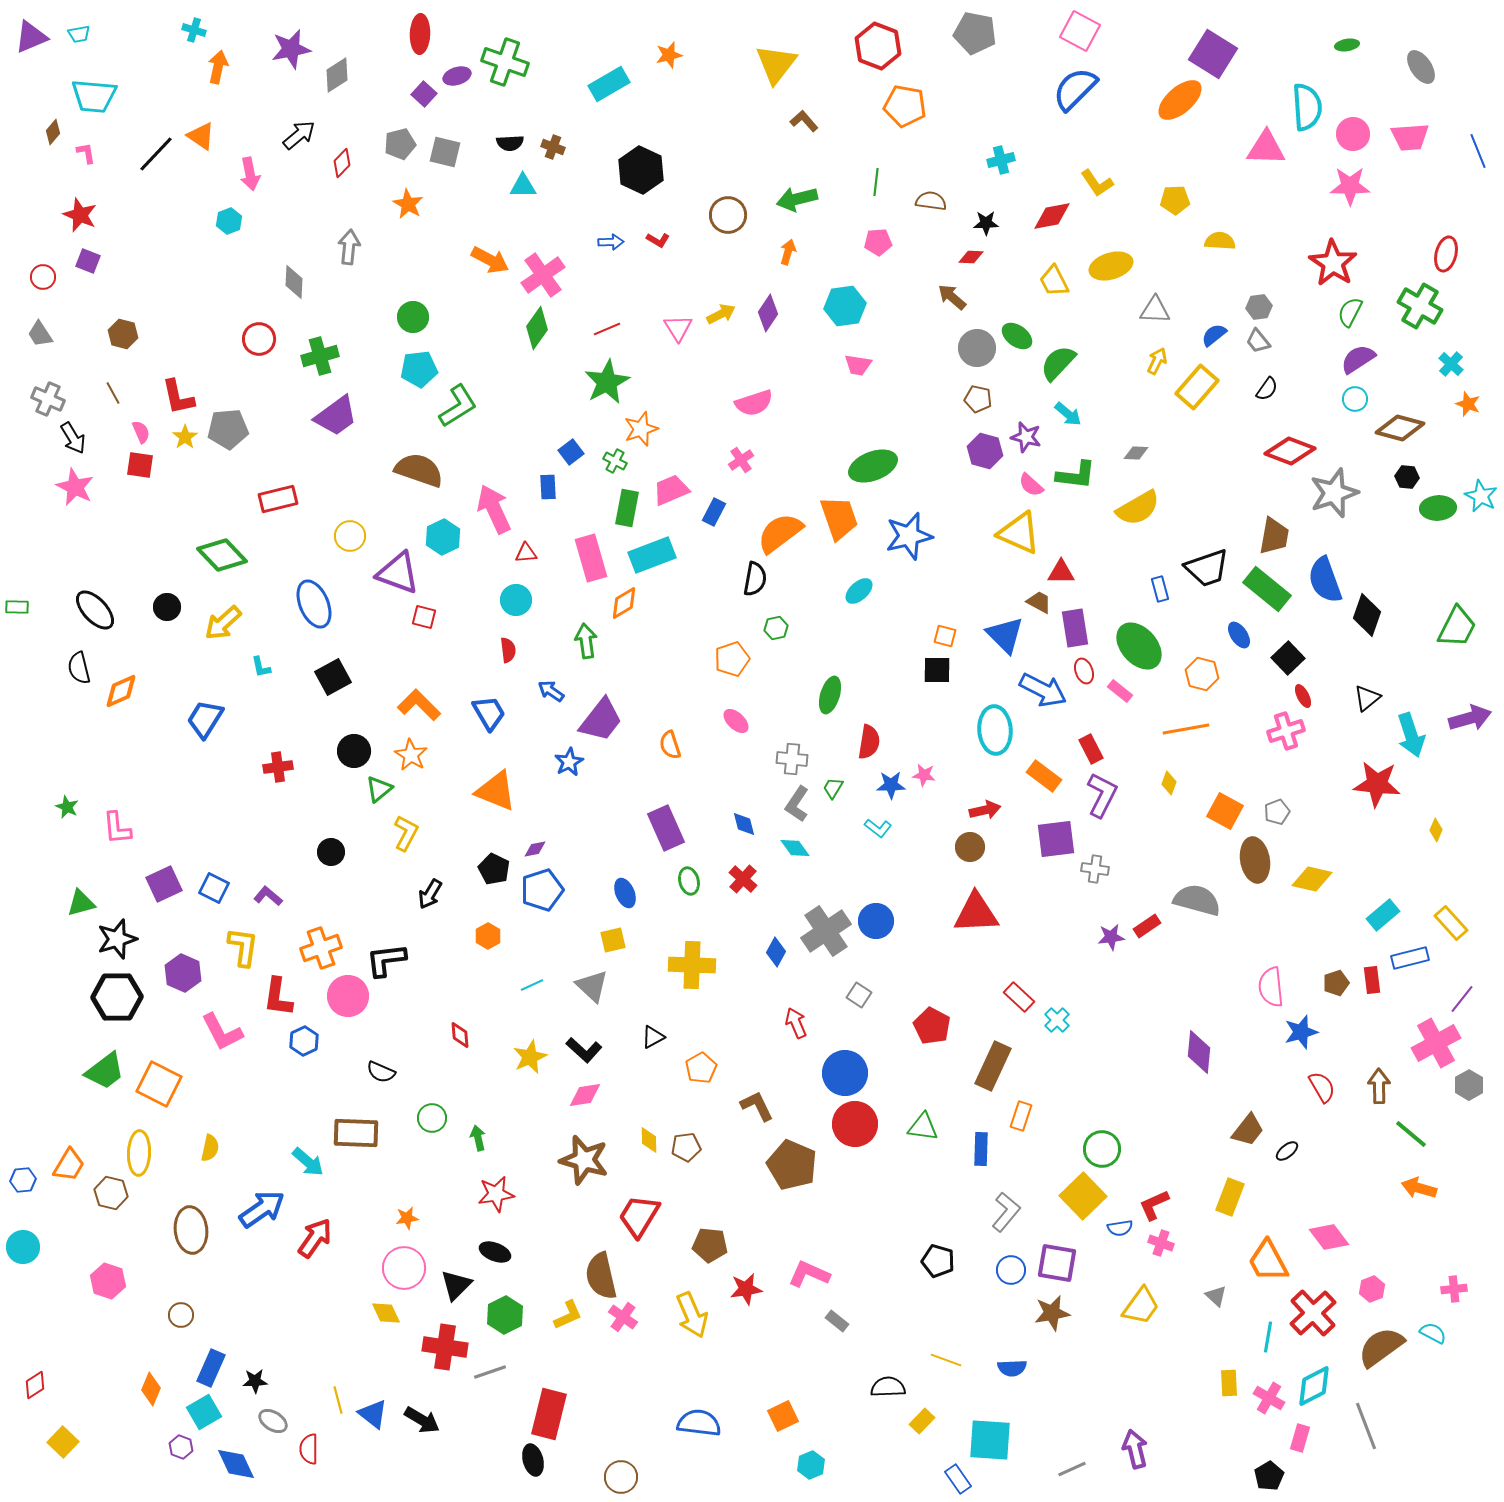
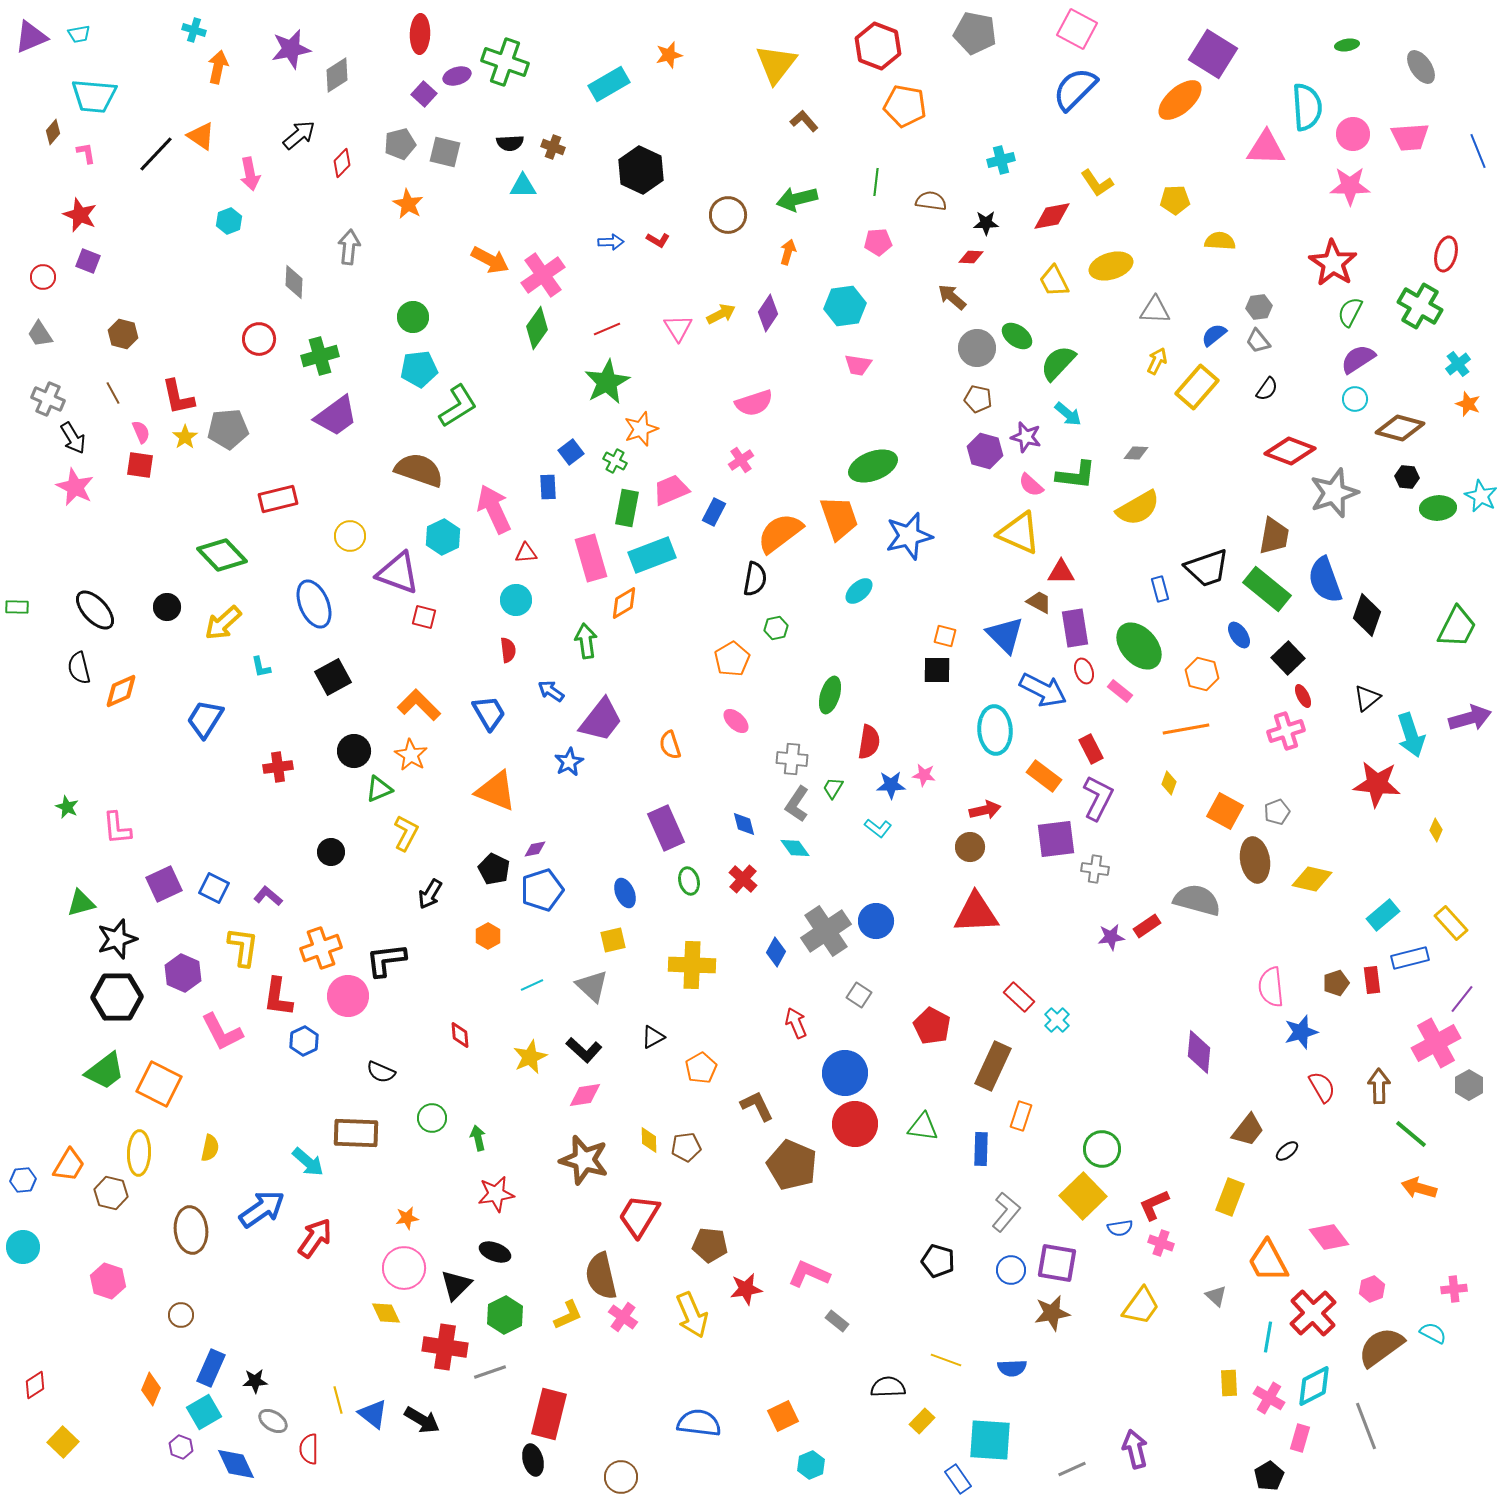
pink square at (1080, 31): moved 3 px left, 2 px up
cyan cross at (1451, 364): moved 7 px right; rotated 10 degrees clockwise
orange pentagon at (732, 659): rotated 12 degrees counterclockwise
green triangle at (379, 789): rotated 16 degrees clockwise
purple L-shape at (1102, 795): moved 4 px left, 3 px down
